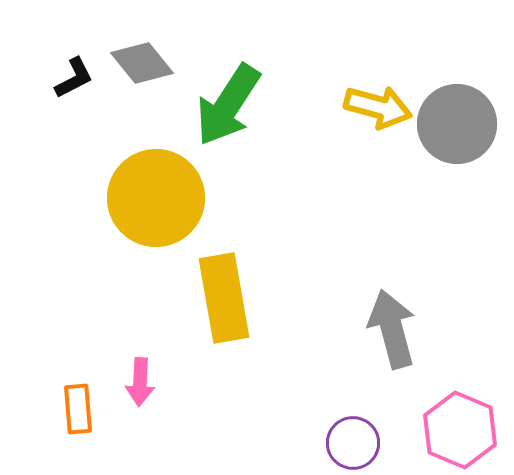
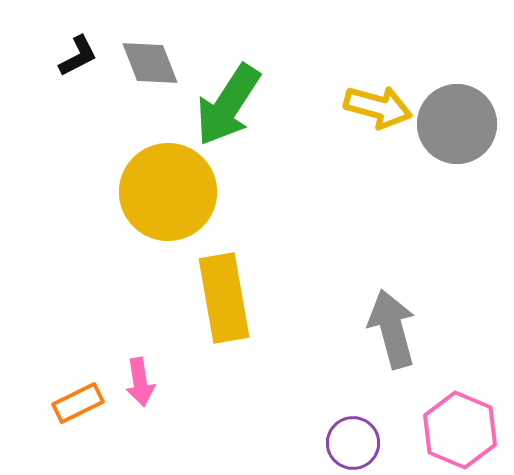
gray diamond: moved 8 px right; rotated 18 degrees clockwise
black L-shape: moved 4 px right, 22 px up
yellow circle: moved 12 px right, 6 px up
pink arrow: rotated 12 degrees counterclockwise
orange rectangle: moved 6 px up; rotated 69 degrees clockwise
